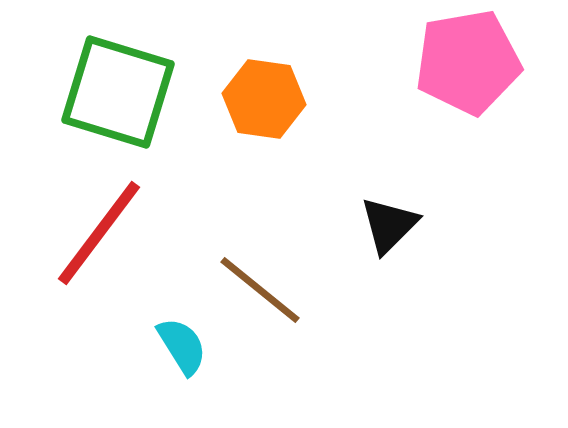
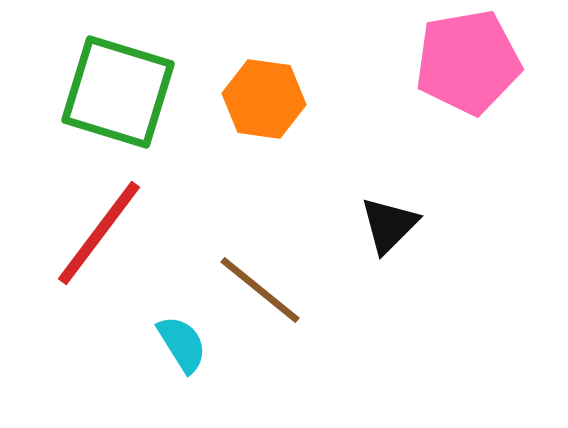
cyan semicircle: moved 2 px up
